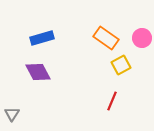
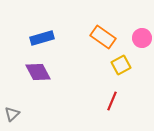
orange rectangle: moved 3 px left, 1 px up
gray triangle: rotated 14 degrees clockwise
